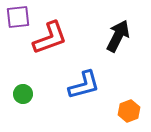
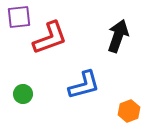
purple square: moved 1 px right
black arrow: rotated 8 degrees counterclockwise
